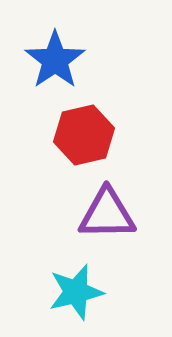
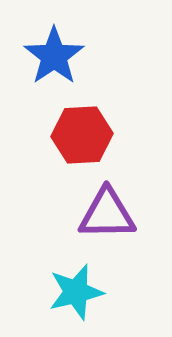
blue star: moved 1 px left, 4 px up
red hexagon: moved 2 px left; rotated 10 degrees clockwise
